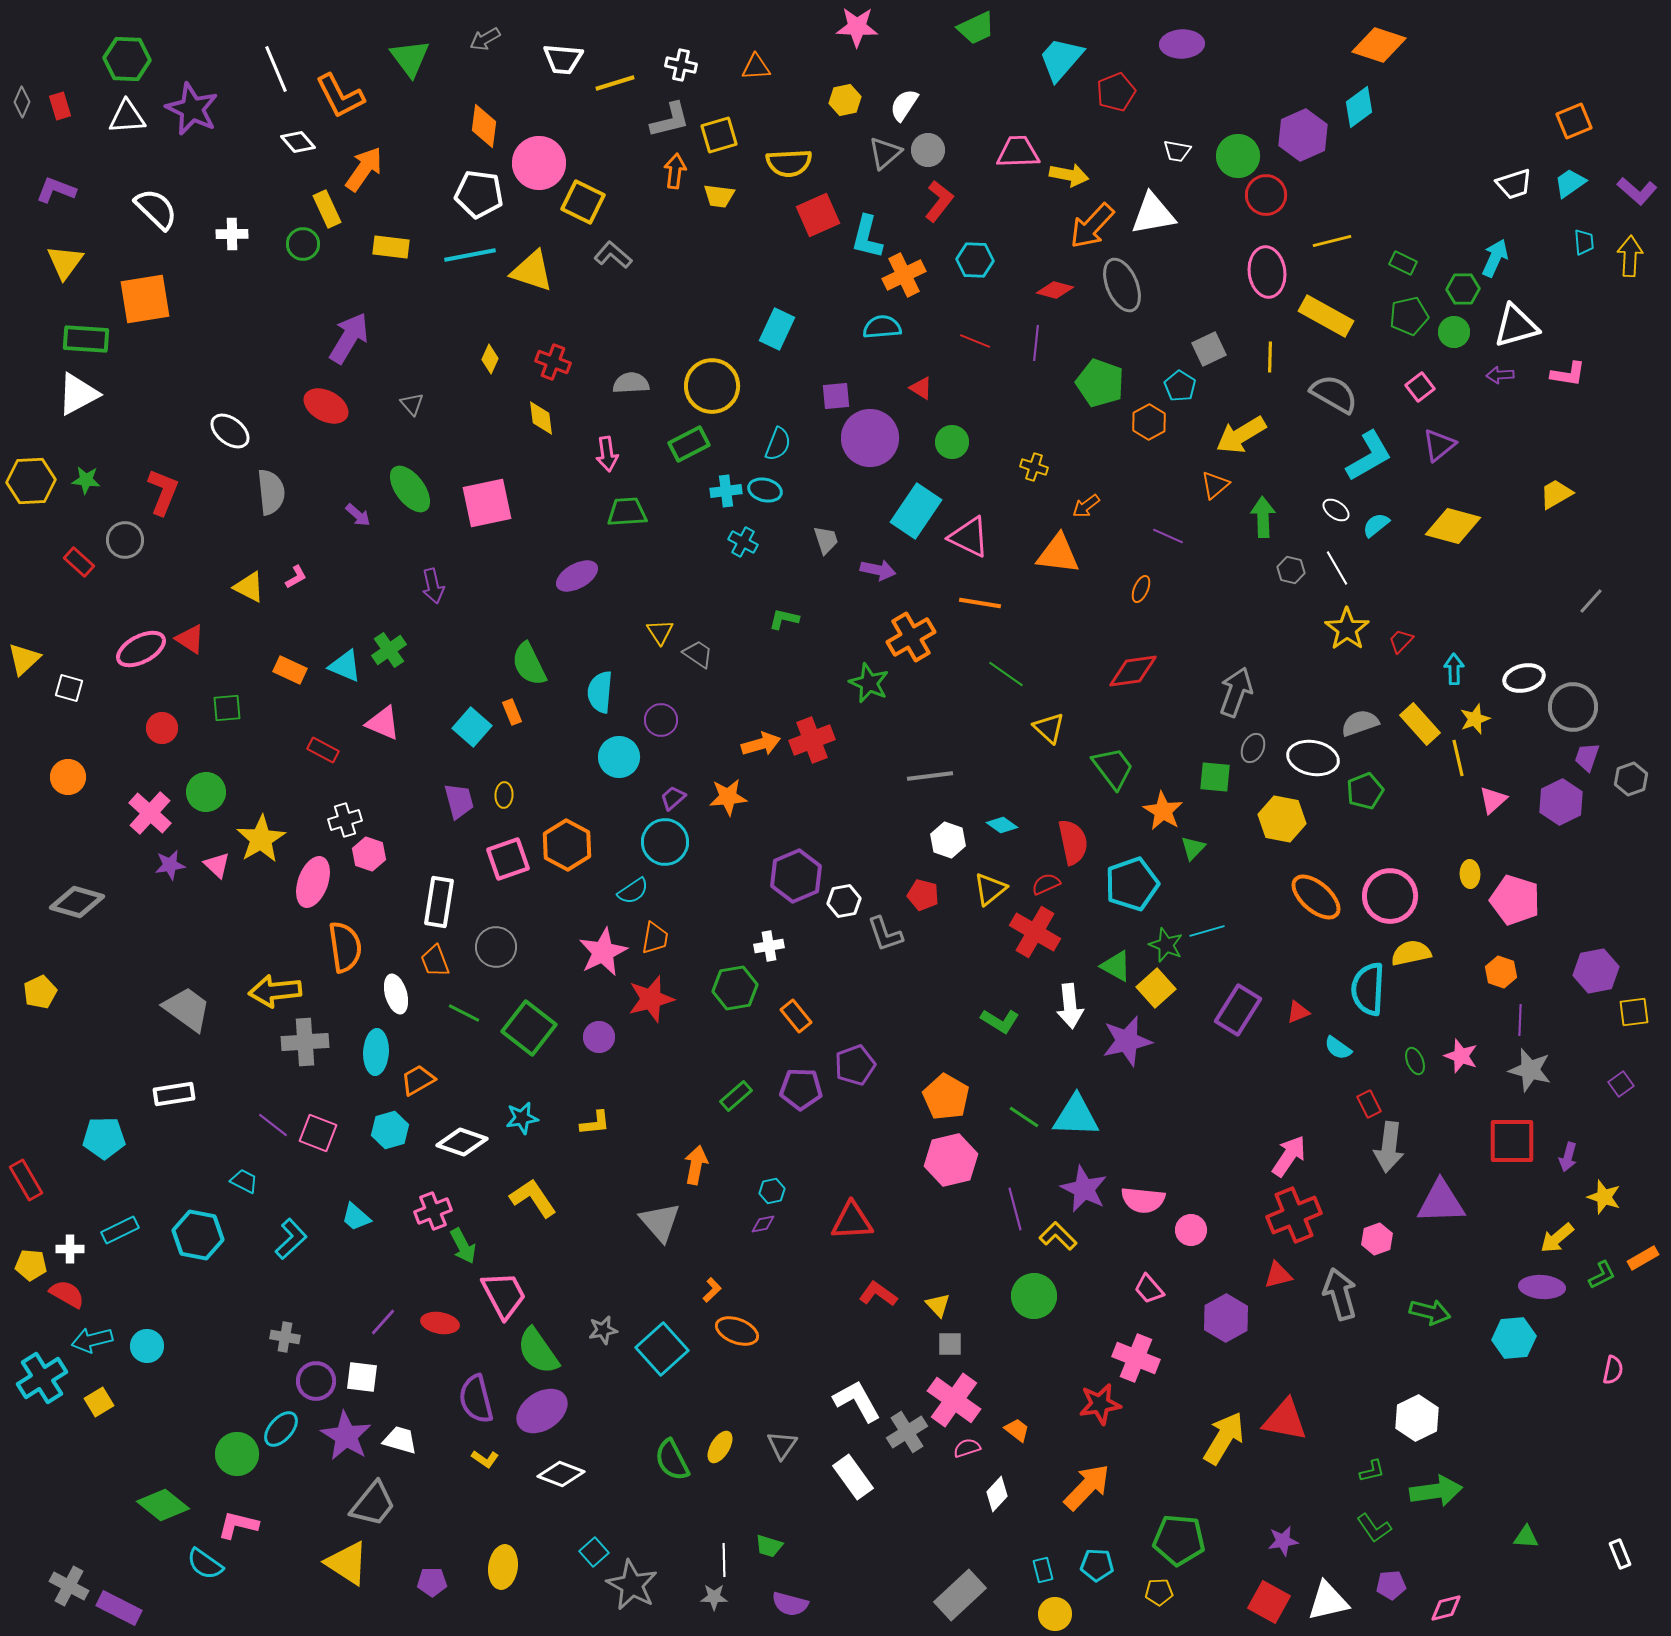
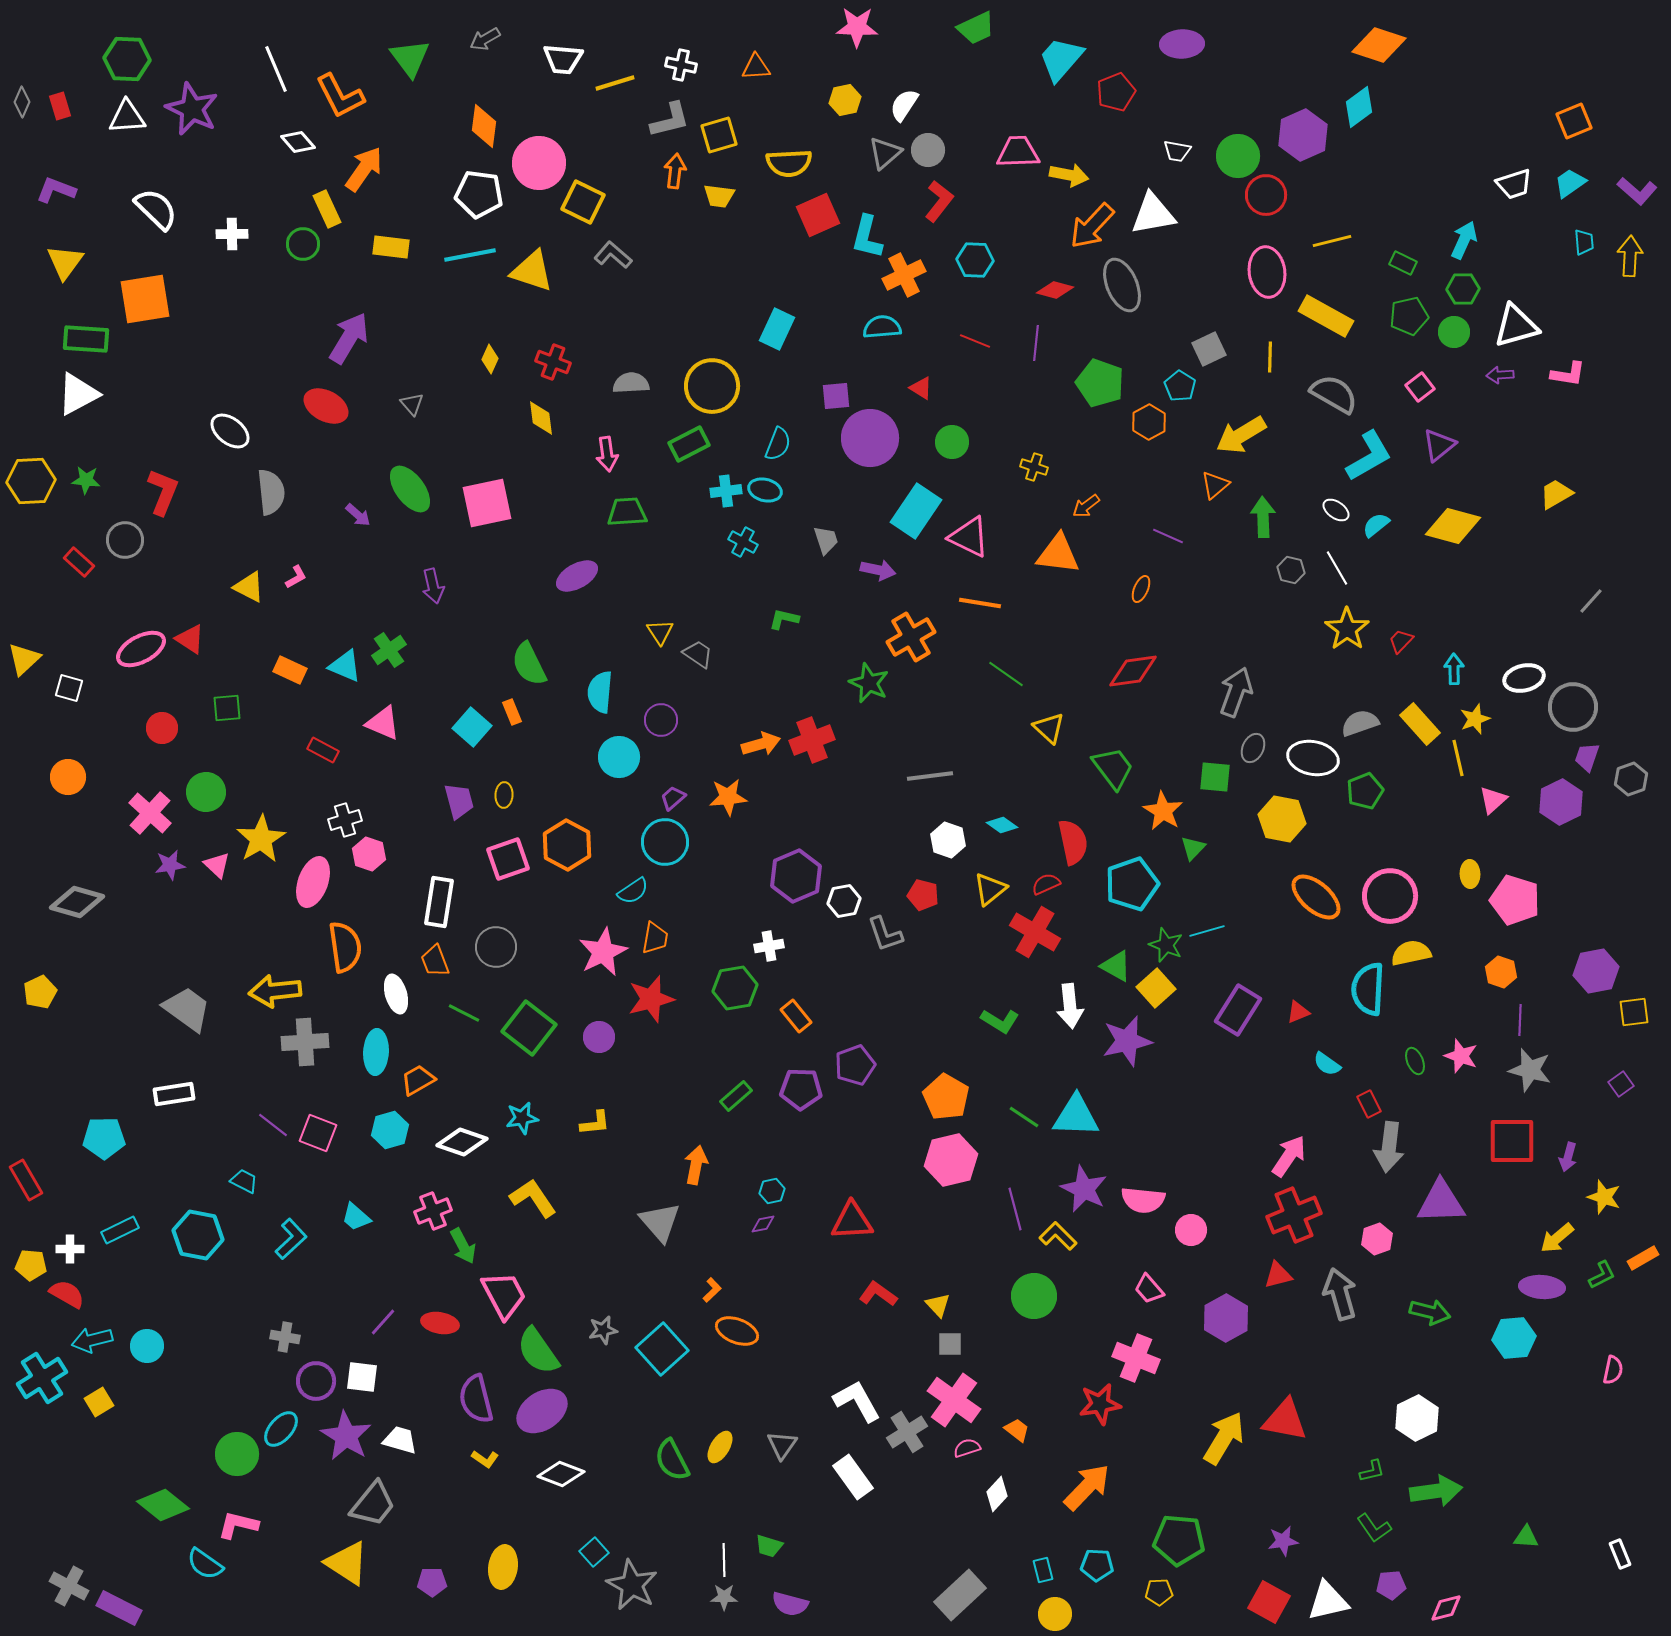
cyan arrow at (1495, 258): moved 31 px left, 18 px up
cyan semicircle at (1338, 1048): moved 11 px left, 16 px down
gray star at (714, 1597): moved 10 px right
